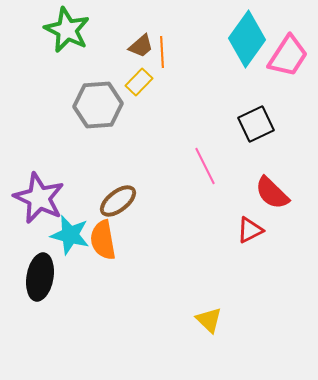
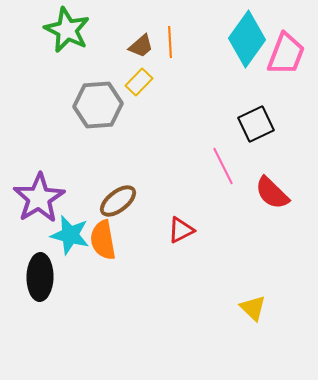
orange line: moved 8 px right, 10 px up
pink trapezoid: moved 2 px left, 2 px up; rotated 12 degrees counterclockwise
pink line: moved 18 px right
purple star: rotated 15 degrees clockwise
red triangle: moved 69 px left
black ellipse: rotated 9 degrees counterclockwise
yellow triangle: moved 44 px right, 12 px up
